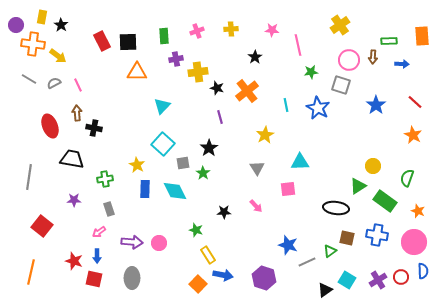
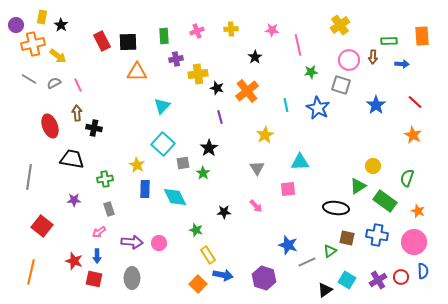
orange cross at (33, 44): rotated 20 degrees counterclockwise
yellow cross at (198, 72): moved 2 px down
cyan diamond at (175, 191): moved 6 px down
